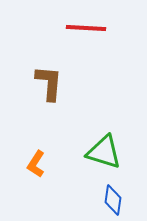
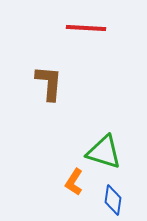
orange L-shape: moved 38 px right, 18 px down
